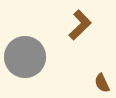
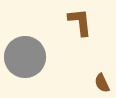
brown L-shape: moved 3 px up; rotated 52 degrees counterclockwise
